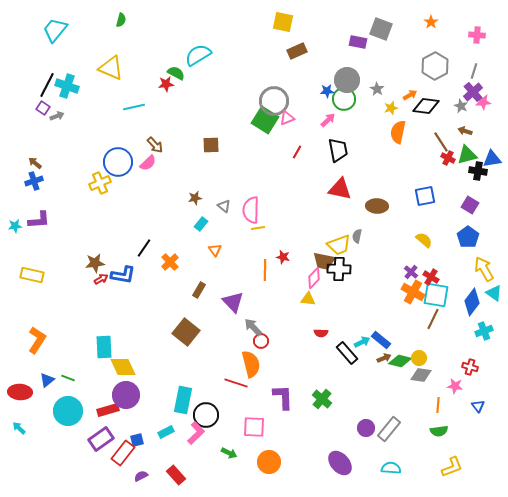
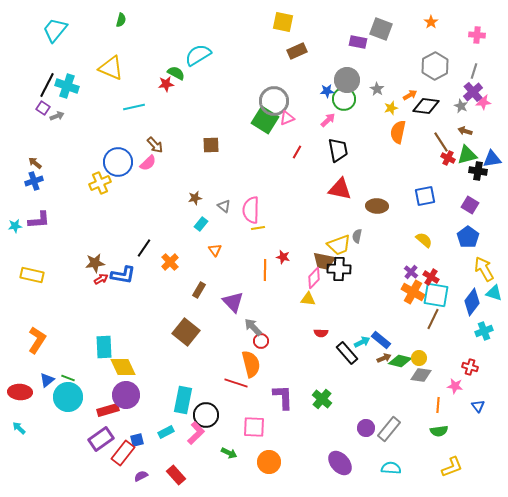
cyan triangle at (494, 293): rotated 18 degrees counterclockwise
cyan circle at (68, 411): moved 14 px up
